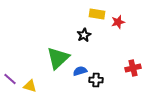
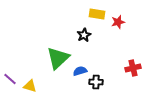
black cross: moved 2 px down
